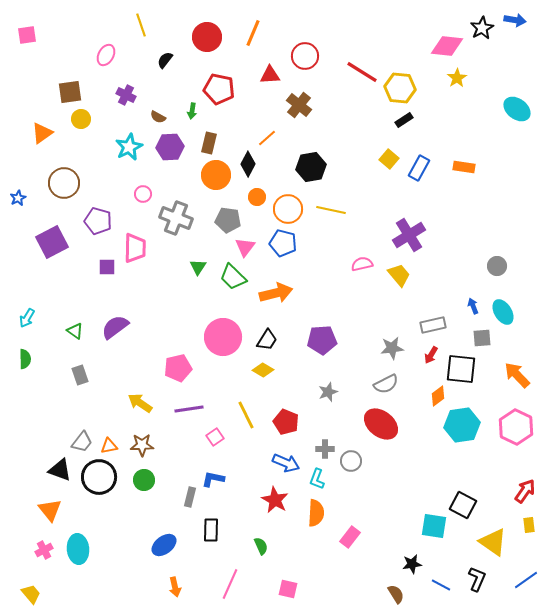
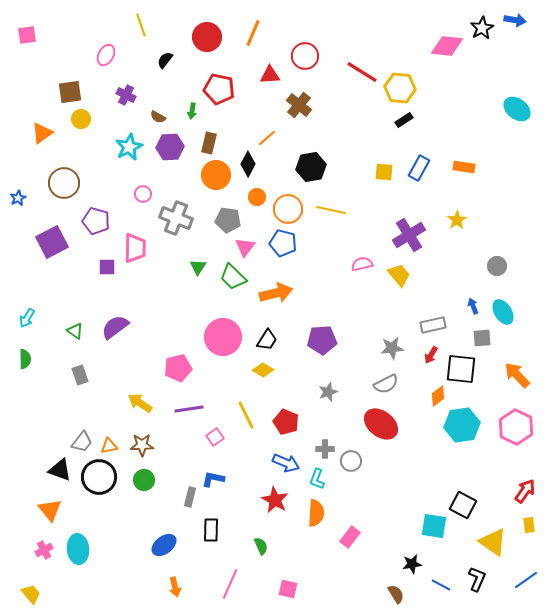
yellow star at (457, 78): moved 142 px down
yellow square at (389, 159): moved 5 px left, 13 px down; rotated 36 degrees counterclockwise
purple pentagon at (98, 221): moved 2 px left
